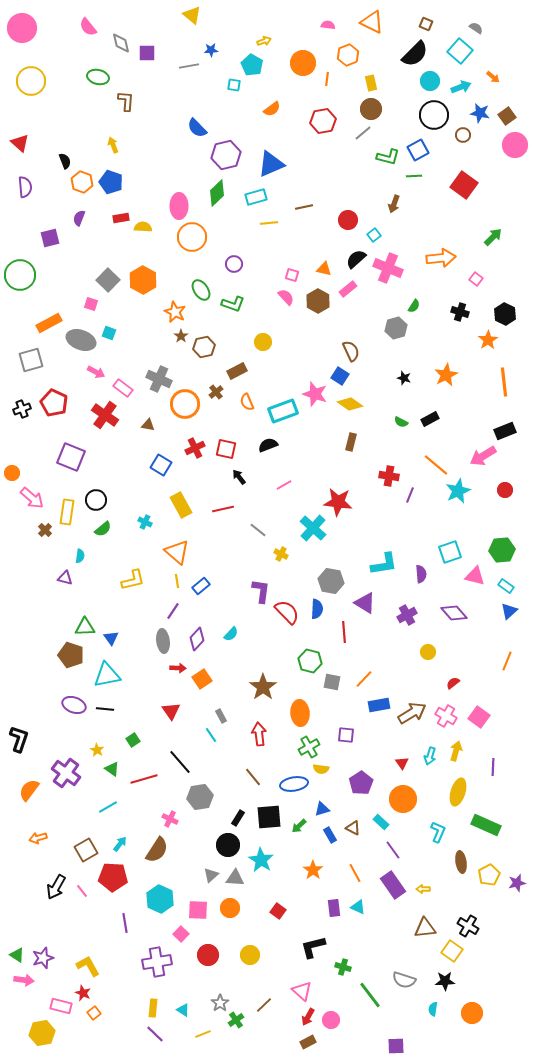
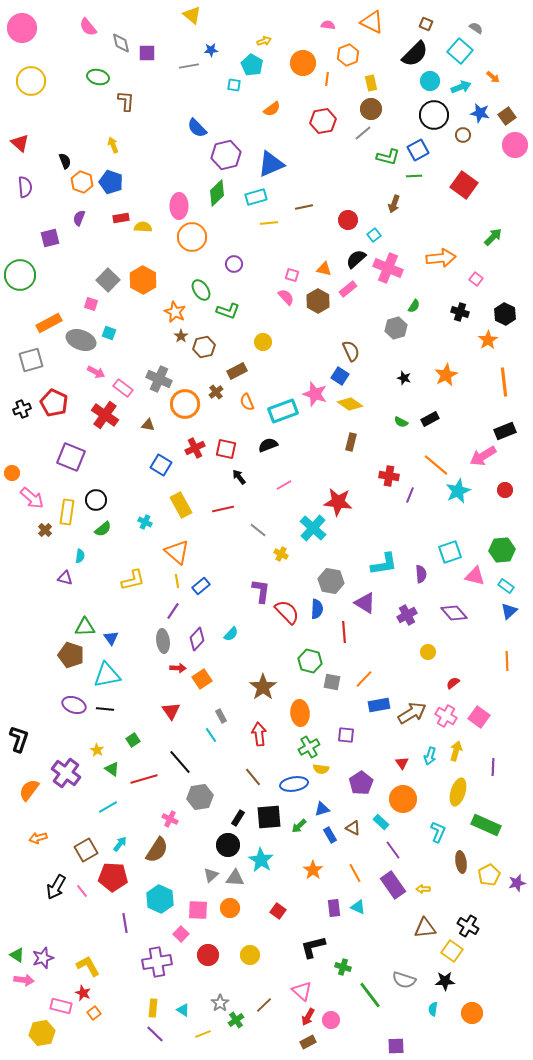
green L-shape at (233, 304): moved 5 px left, 7 px down
orange line at (507, 661): rotated 24 degrees counterclockwise
